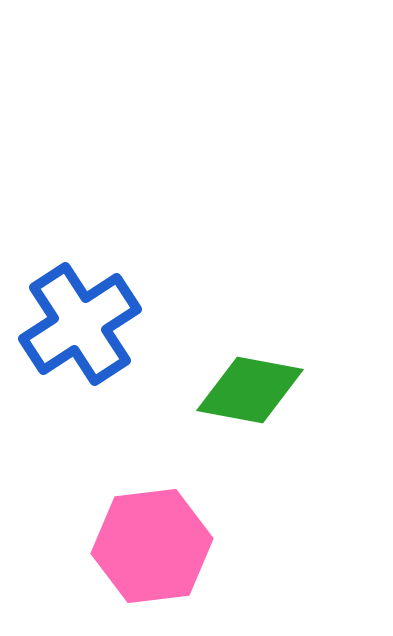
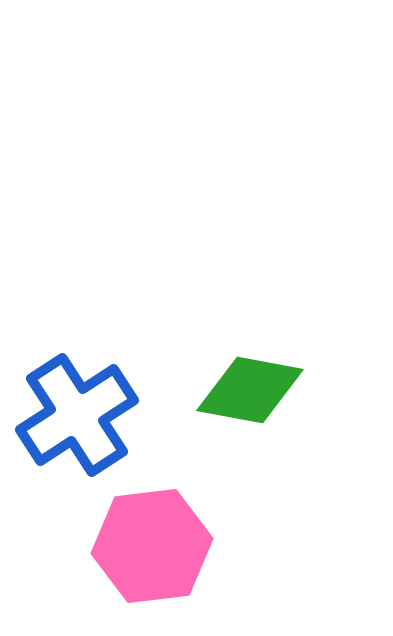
blue cross: moved 3 px left, 91 px down
